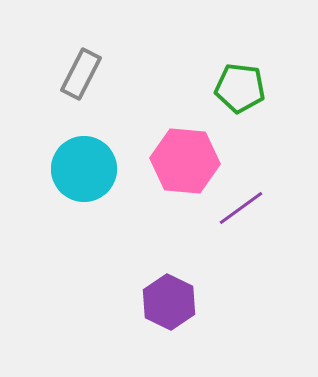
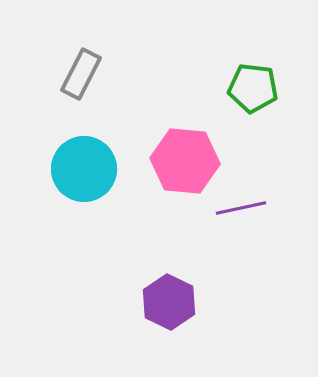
green pentagon: moved 13 px right
purple line: rotated 24 degrees clockwise
